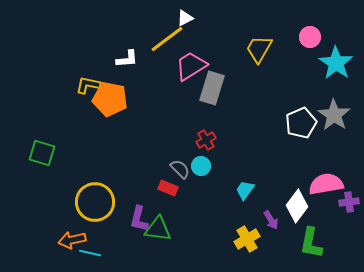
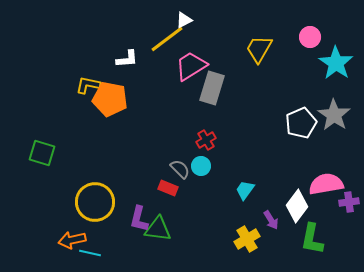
white triangle: moved 1 px left, 2 px down
green L-shape: moved 1 px right, 4 px up
